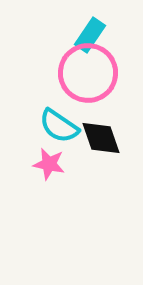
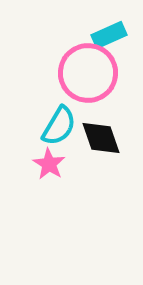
cyan rectangle: moved 19 px right; rotated 32 degrees clockwise
cyan semicircle: rotated 93 degrees counterclockwise
pink star: rotated 20 degrees clockwise
